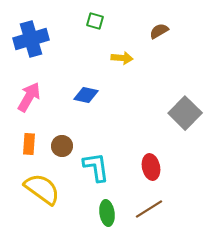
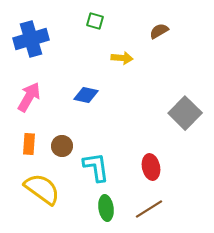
green ellipse: moved 1 px left, 5 px up
